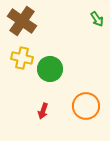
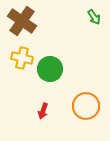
green arrow: moved 3 px left, 2 px up
